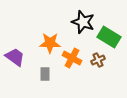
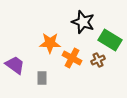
green rectangle: moved 1 px right, 3 px down
purple trapezoid: moved 8 px down
gray rectangle: moved 3 px left, 4 px down
